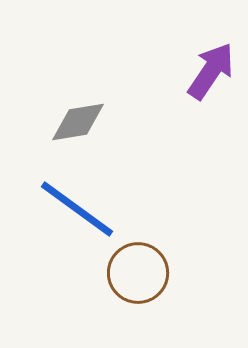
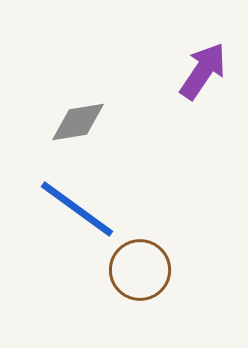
purple arrow: moved 8 px left
brown circle: moved 2 px right, 3 px up
